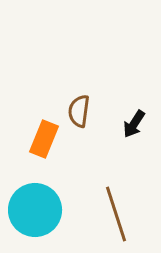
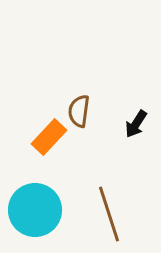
black arrow: moved 2 px right
orange rectangle: moved 5 px right, 2 px up; rotated 21 degrees clockwise
brown line: moved 7 px left
